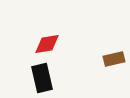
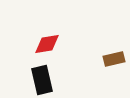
black rectangle: moved 2 px down
